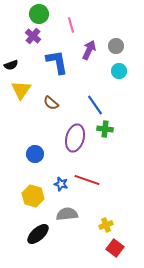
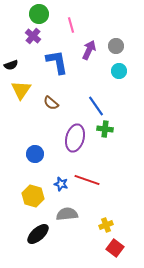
blue line: moved 1 px right, 1 px down
